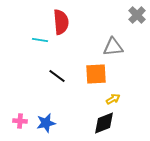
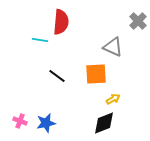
gray cross: moved 1 px right, 6 px down
red semicircle: rotated 10 degrees clockwise
gray triangle: rotated 30 degrees clockwise
pink cross: rotated 16 degrees clockwise
